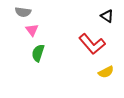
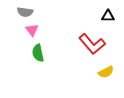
gray semicircle: moved 2 px right
black triangle: moved 1 px right; rotated 32 degrees counterclockwise
green semicircle: rotated 30 degrees counterclockwise
